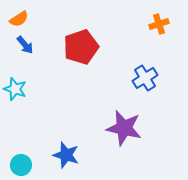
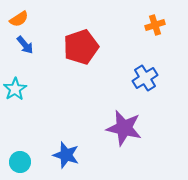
orange cross: moved 4 px left, 1 px down
cyan star: rotated 20 degrees clockwise
cyan circle: moved 1 px left, 3 px up
